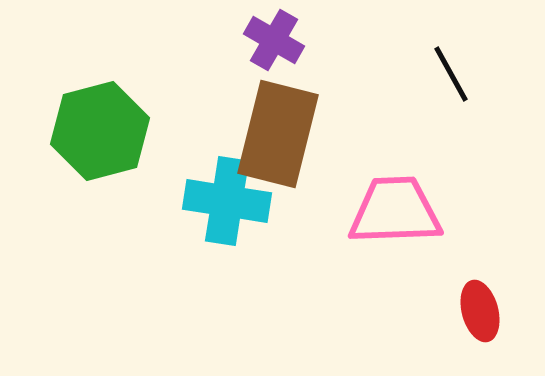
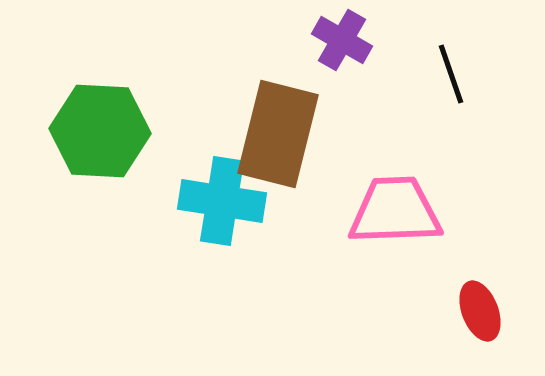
purple cross: moved 68 px right
black line: rotated 10 degrees clockwise
green hexagon: rotated 18 degrees clockwise
cyan cross: moved 5 px left
red ellipse: rotated 6 degrees counterclockwise
